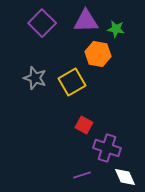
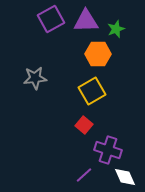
purple square: moved 9 px right, 4 px up; rotated 16 degrees clockwise
green star: rotated 30 degrees counterclockwise
orange hexagon: rotated 10 degrees counterclockwise
gray star: rotated 25 degrees counterclockwise
yellow square: moved 20 px right, 9 px down
red square: rotated 12 degrees clockwise
purple cross: moved 1 px right, 2 px down
purple line: moved 2 px right; rotated 24 degrees counterclockwise
